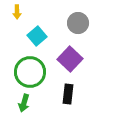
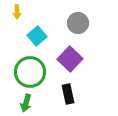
black rectangle: rotated 18 degrees counterclockwise
green arrow: moved 2 px right
